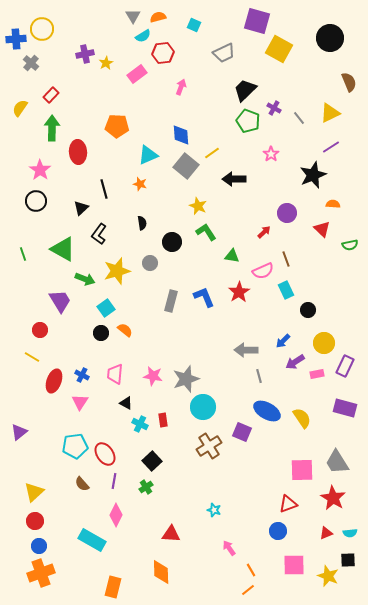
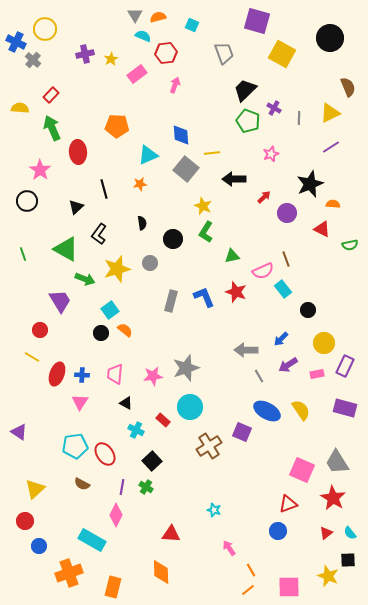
gray triangle at (133, 16): moved 2 px right, 1 px up
cyan square at (194, 25): moved 2 px left
yellow circle at (42, 29): moved 3 px right
cyan semicircle at (143, 36): rotated 126 degrees counterclockwise
blue cross at (16, 39): moved 3 px down; rotated 30 degrees clockwise
yellow square at (279, 49): moved 3 px right, 5 px down
red hexagon at (163, 53): moved 3 px right
gray trapezoid at (224, 53): rotated 85 degrees counterclockwise
gray cross at (31, 63): moved 2 px right, 3 px up
yellow star at (106, 63): moved 5 px right, 4 px up
brown semicircle at (349, 82): moved 1 px left, 5 px down
pink arrow at (181, 87): moved 6 px left, 2 px up
yellow semicircle at (20, 108): rotated 60 degrees clockwise
gray line at (299, 118): rotated 40 degrees clockwise
green arrow at (52, 128): rotated 25 degrees counterclockwise
yellow line at (212, 153): rotated 28 degrees clockwise
pink star at (271, 154): rotated 14 degrees clockwise
gray square at (186, 166): moved 3 px down
black star at (313, 175): moved 3 px left, 9 px down
orange star at (140, 184): rotated 24 degrees counterclockwise
black circle at (36, 201): moved 9 px left
yellow star at (198, 206): moved 5 px right
black triangle at (81, 208): moved 5 px left, 1 px up
red triangle at (322, 229): rotated 18 degrees counterclockwise
green L-shape at (206, 232): rotated 115 degrees counterclockwise
red arrow at (264, 232): moved 35 px up
black circle at (172, 242): moved 1 px right, 3 px up
green triangle at (63, 249): moved 3 px right
green triangle at (232, 256): rotated 21 degrees counterclockwise
yellow star at (117, 271): moved 2 px up
cyan rectangle at (286, 290): moved 3 px left, 1 px up; rotated 12 degrees counterclockwise
red star at (239, 292): moved 3 px left; rotated 20 degrees counterclockwise
cyan square at (106, 308): moved 4 px right, 2 px down
blue arrow at (283, 341): moved 2 px left, 2 px up
purple arrow at (295, 362): moved 7 px left, 3 px down
blue cross at (82, 375): rotated 24 degrees counterclockwise
pink star at (153, 376): rotated 18 degrees counterclockwise
gray line at (259, 376): rotated 16 degrees counterclockwise
gray star at (186, 379): moved 11 px up
red ellipse at (54, 381): moved 3 px right, 7 px up
cyan circle at (203, 407): moved 13 px left
yellow semicircle at (302, 418): moved 1 px left, 8 px up
red rectangle at (163, 420): rotated 40 degrees counterclockwise
cyan cross at (140, 424): moved 4 px left, 6 px down
purple triangle at (19, 432): rotated 48 degrees counterclockwise
pink square at (302, 470): rotated 25 degrees clockwise
purple line at (114, 481): moved 8 px right, 6 px down
brown semicircle at (82, 484): rotated 21 degrees counterclockwise
green cross at (146, 487): rotated 24 degrees counterclockwise
yellow triangle at (34, 492): moved 1 px right, 3 px up
red circle at (35, 521): moved 10 px left
red triangle at (326, 533): rotated 16 degrees counterclockwise
cyan semicircle at (350, 533): rotated 56 degrees clockwise
pink square at (294, 565): moved 5 px left, 22 px down
orange cross at (41, 573): moved 28 px right
